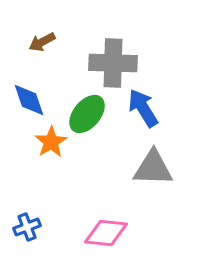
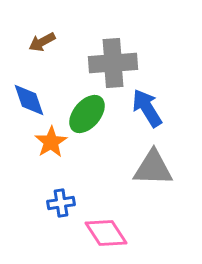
gray cross: rotated 6 degrees counterclockwise
blue arrow: moved 4 px right
blue cross: moved 34 px right, 24 px up; rotated 12 degrees clockwise
pink diamond: rotated 51 degrees clockwise
